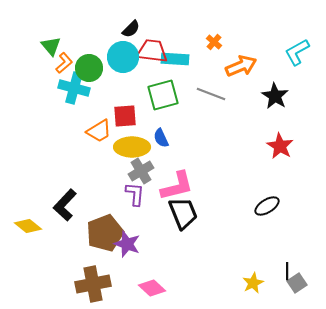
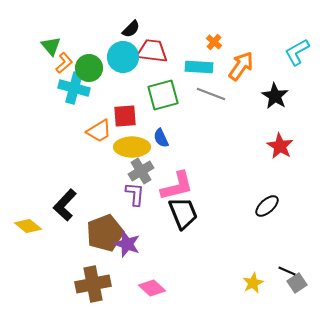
cyan rectangle: moved 24 px right, 8 px down
orange arrow: rotated 32 degrees counterclockwise
black ellipse: rotated 10 degrees counterclockwise
black line: rotated 66 degrees counterclockwise
